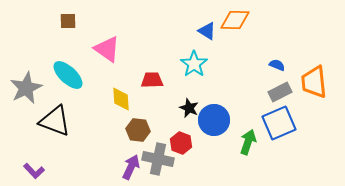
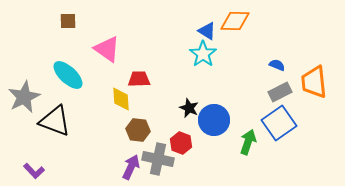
orange diamond: moved 1 px down
cyan star: moved 9 px right, 10 px up
red trapezoid: moved 13 px left, 1 px up
gray star: moved 2 px left, 9 px down
blue square: rotated 12 degrees counterclockwise
